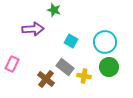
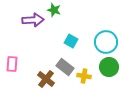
purple arrow: moved 9 px up
cyan circle: moved 1 px right
pink rectangle: rotated 21 degrees counterclockwise
